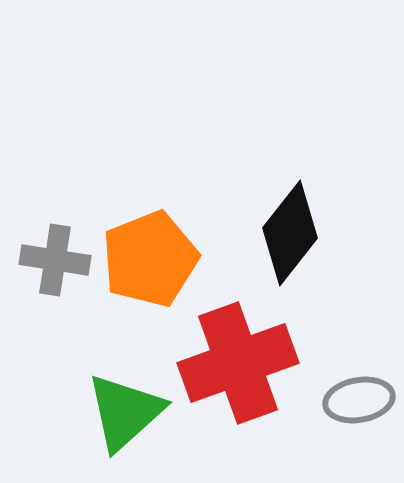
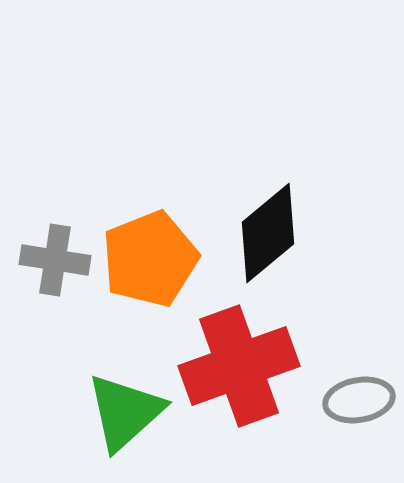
black diamond: moved 22 px left; rotated 12 degrees clockwise
red cross: moved 1 px right, 3 px down
